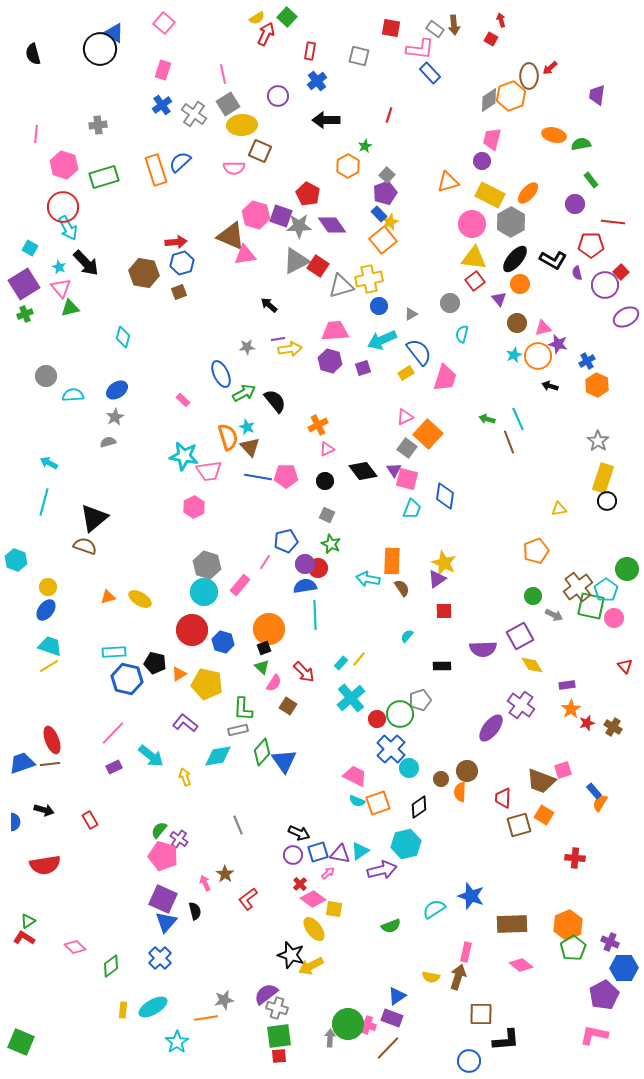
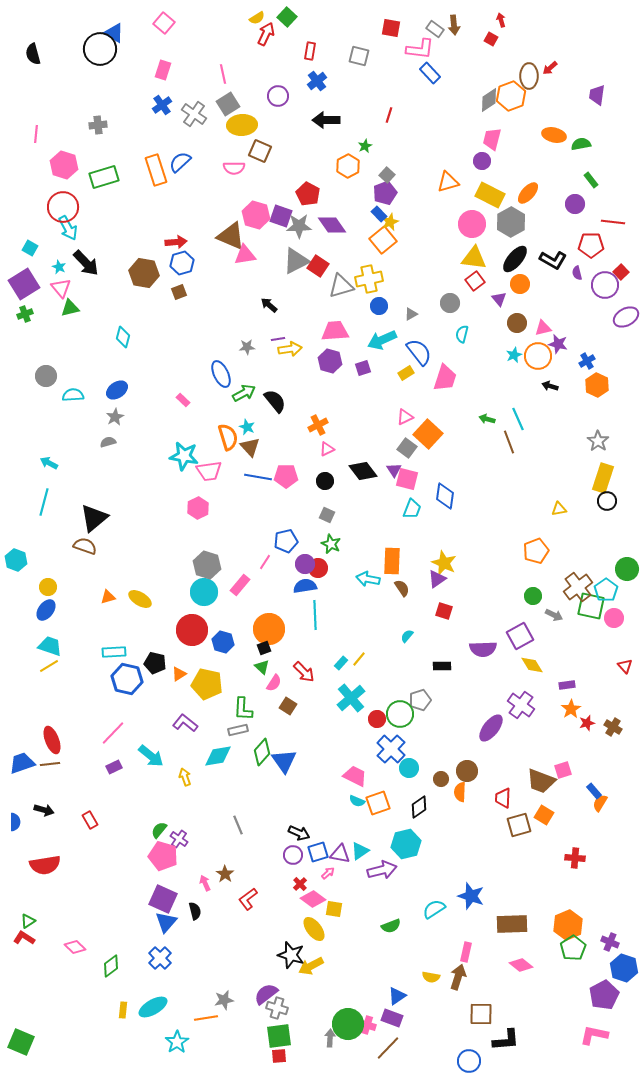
pink hexagon at (194, 507): moved 4 px right, 1 px down
red square at (444, 611): rotated 18 degrees clockwise
blue hexagon at (624, 968): rotated 20 degrees clockwise
